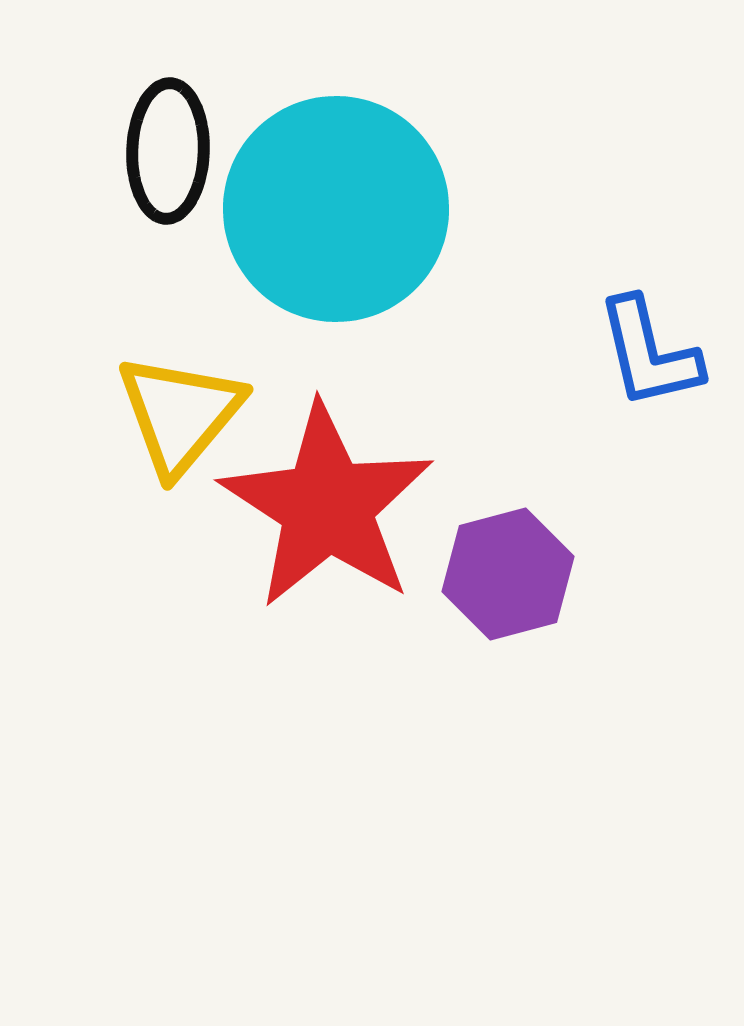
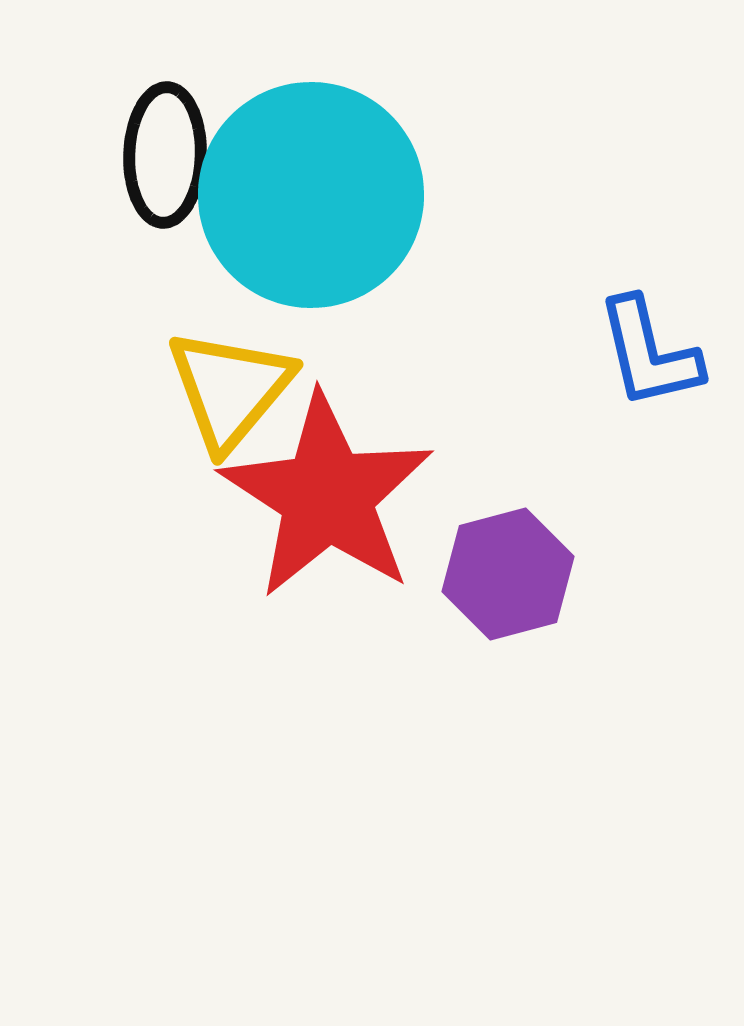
black ellipse: moved 3 px left, 4 px down
cyan circle: moved 25 px left, 14 px up
yellow triangle: moved 50 px right, 25 px up
red star: moved 10 px up
